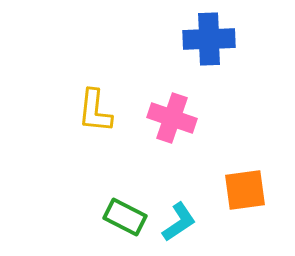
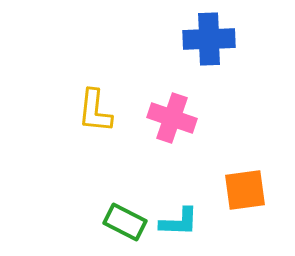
green rectangle: moved 5 px down
cyan L-shape: rotated 36 degrees clockwise
